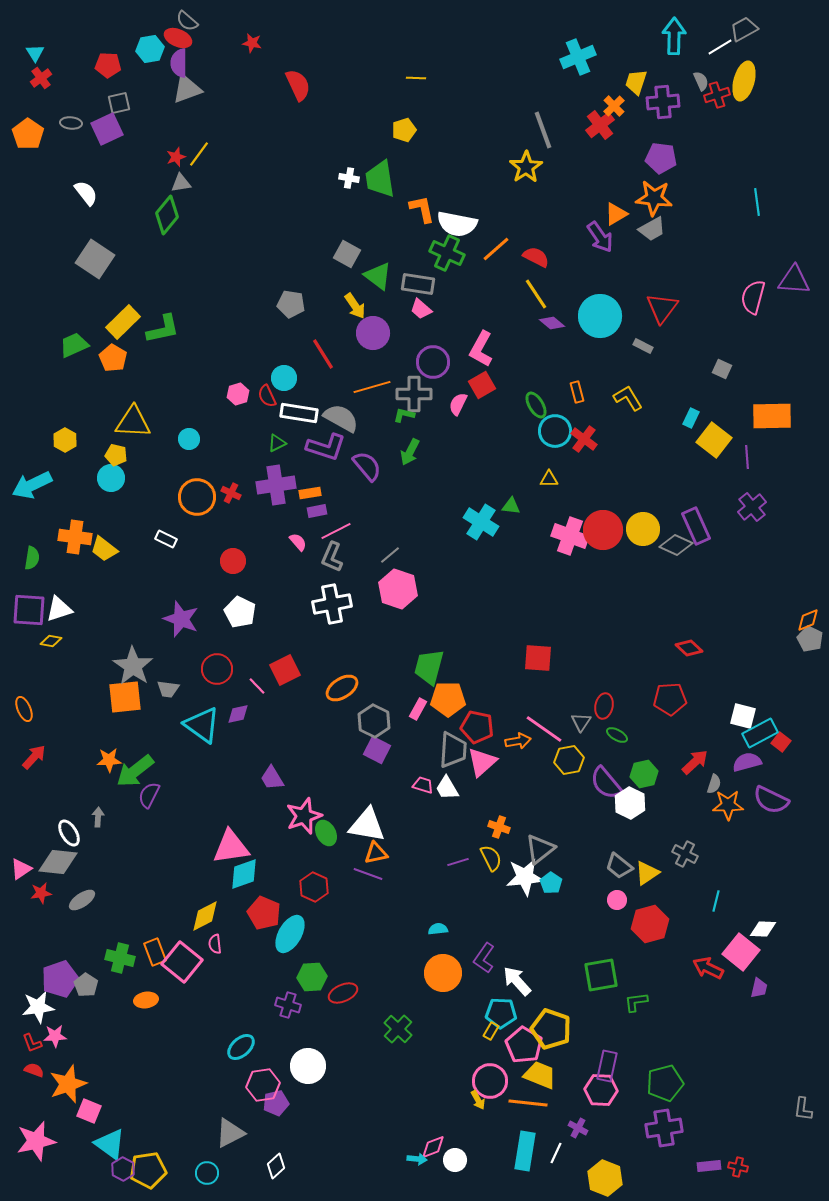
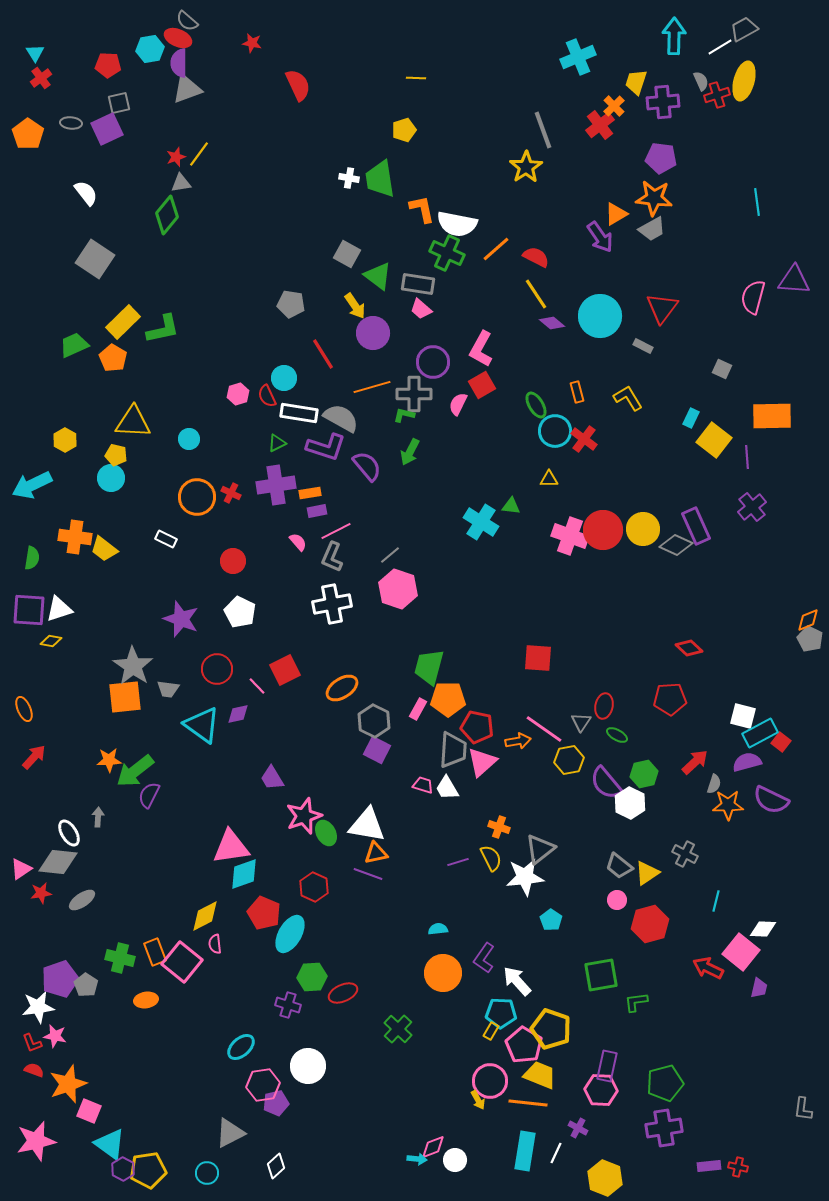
cyan pentagon at (551, 883): moved 37 px down
pink star at (55, 1036): rotated 15 degrees clockwise
